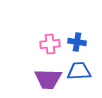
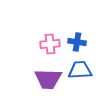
blue trapezoid: moved 1 px right, 1 px up
